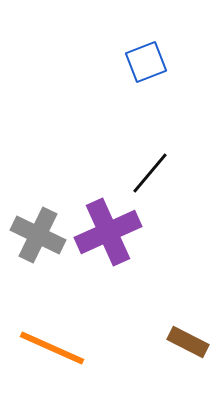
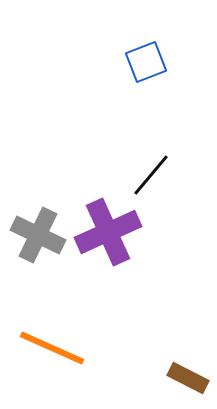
black line: moved 1 px right, 2 px down
brown rectangle: moved 36 px down
